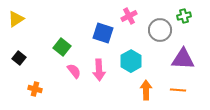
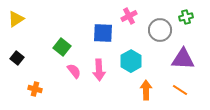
green cross: moved 2 px right, 1 px down
blue square: rotated 15 degrees counterclockwise
black square: moved 2 px left
orange line: moved 2 px right; rotated 28 degrees clockwise
